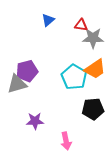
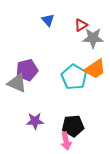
blue triangle: rotated 32 degrees counterclockwise
red triangle: rotated 40 degrees counterclockwise
purple pentagon: moved 1 px up
gray triangle: moved 1 px up; rotated 40 degrees clockwise
black pentagon: moved 20 px left, 17 px down
